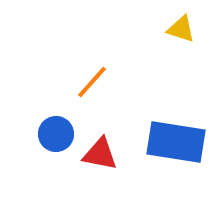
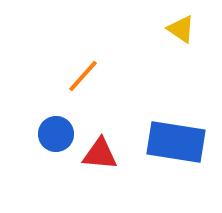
yellow triangle: rotated 16 degrees clockwise
orange line: moved 9 px left, 6 px up
red triangle: rotated 6 degrees counterclockwise
